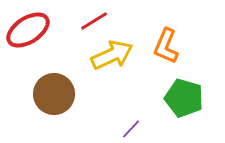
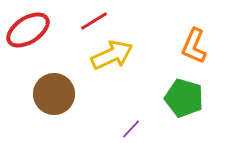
orange L-shape: moved 28 px right
